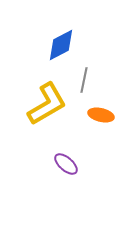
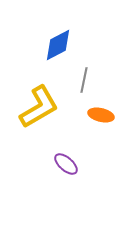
blue diamond: moved 3 px left
yellow L-shape: moved 8 px left, 3 px down
